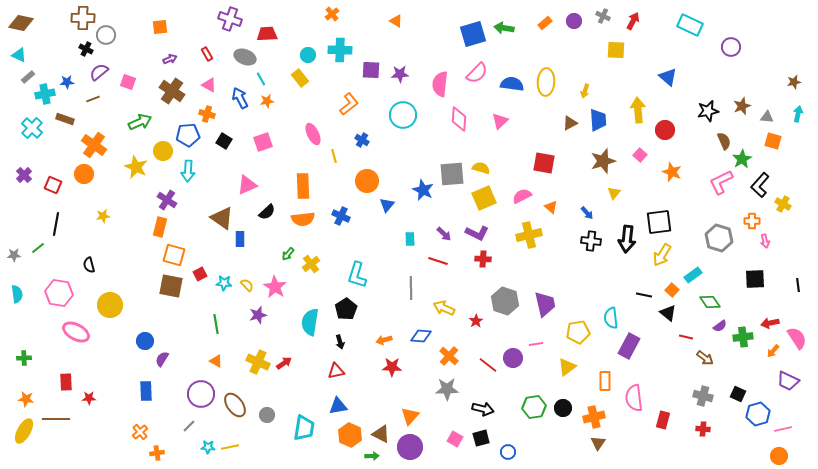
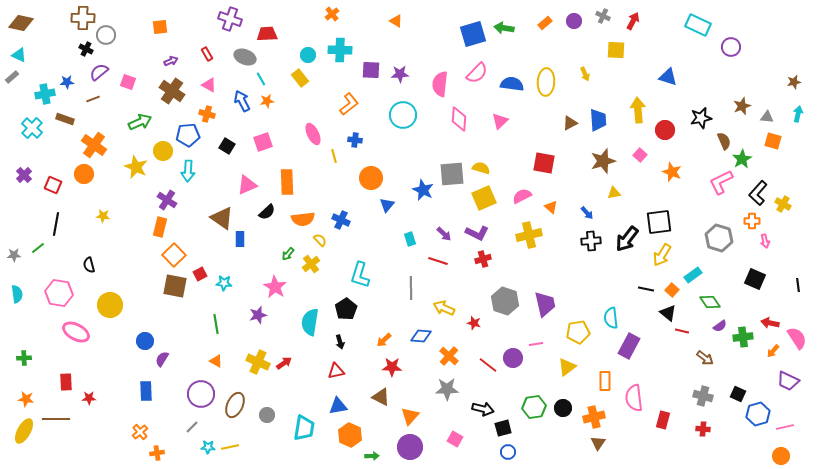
cyan rectangle at (690, 25): moved 8 px right
purple arrow at (170, 59): moved 1 px right, 2 px down
gray rectangle at (28, 77): moved 16 px left
blue triangle at (668, 77): rotated 24 degrees counterclockwise
yellow arrow at (585, 91): moved 17 px up; rotated 40 degrees counterclockwise
blue arrow at (240, 98): moved 2 px right, 3 px down
black star at (708, 111): moved 7 px left, 7 px down
blue cross at (362, 140): moved 7 px left; rotated 24 degrees counterclockwise
black square at (224, 141): moved 3 px right, 5 px down
orange circle at (367, 181): moved 4 px right, 3 px up
black L-shape at (760, 185): moved 2 px left, 8 px down
orange rectangle at (303, 186): moved 16 px left, 4 px up
yellow triangle at (614, 193): rotated 40 degrees clockwise
yellow star at (103, 216): rotated 16 degrees clockwise
blue cross at (341, 216): moved 4 px down
cyan rectangle at (410, 239): rotated 16 degrees counterclockwise
black arrow at (627, 239): rotated 32 degrees clockwise
black cross at (591, 241): rotated 12 degrees counterclockwise
orange square at (174, 255): rotated 30 degrees clockwise
red cross at (483, 259): rotated 21 degrees counterclockwise
cyan L-shape at (357, 275): moved 3 px right
black square at (755, 279): rotated 25 degrees clockwise
yellow semicircle at (247, 285): moved 73 px right, 45 px up
brown square at (171, 286): moved 4 px right
black line at (644, 295): moved 2 px right, 6 px up
red star at (476, 321): moved 2 px left, 2 px down; rotated 24 degrees counterclockwise
red arrow at (770, 323): rotated 24 degrees clockwise
red line at (686, 337): moved 4 px left, 6 px up
orange arrow at (384, 340): rotated 28 degrees counterclockwise
brown ellipse at (235, 405): rotated 60 degrees clockwise
gray line at (189, 426): moved 3 px right, 1 px down
pink line at (783, 429): moved 2 px right, 2 px up
brown triangle at (381, 434): moved 37 px up
black square at (481, 438): moved 22 px right, 10 px up
orange circle at (779, 456): moved 2 px right
